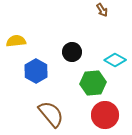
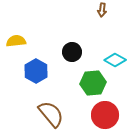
brown arrow: rotated 40 degrees clockwise
